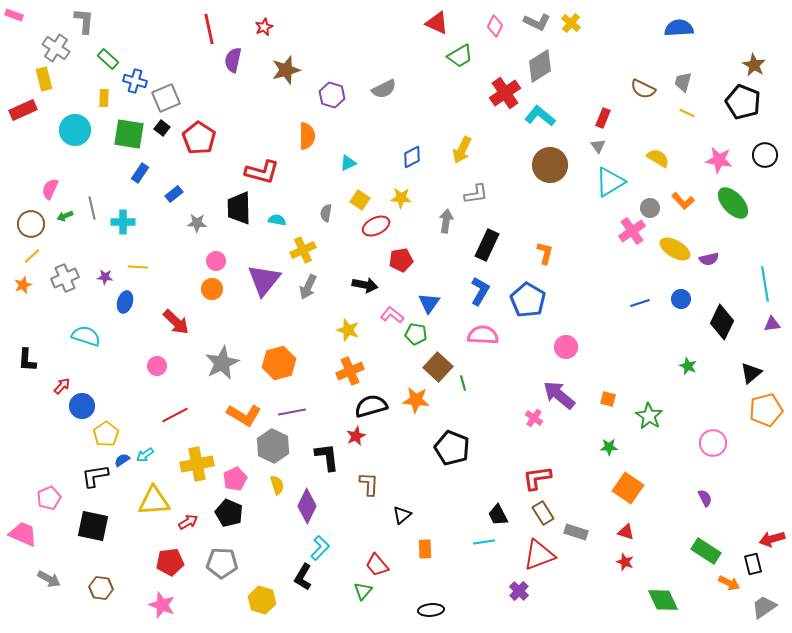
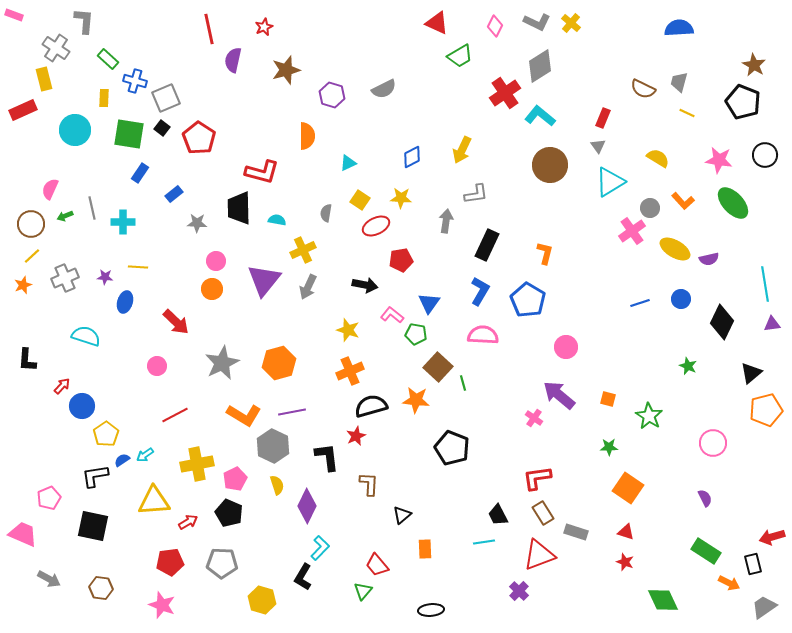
gray trapezoid at (683, 82): moved 4 px left
red arrow at (772, 539): moved 2 px up
